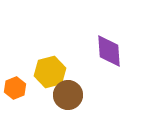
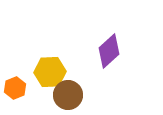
purple diamond: rotated 52 degrees clockwise
yellow hexagon: rotated 12 degrees clockwise
